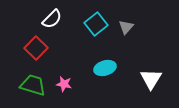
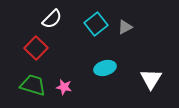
gray triangle: moved 1 px left; rotated 21 degrees clockwise
pink star: moved 3 px down
